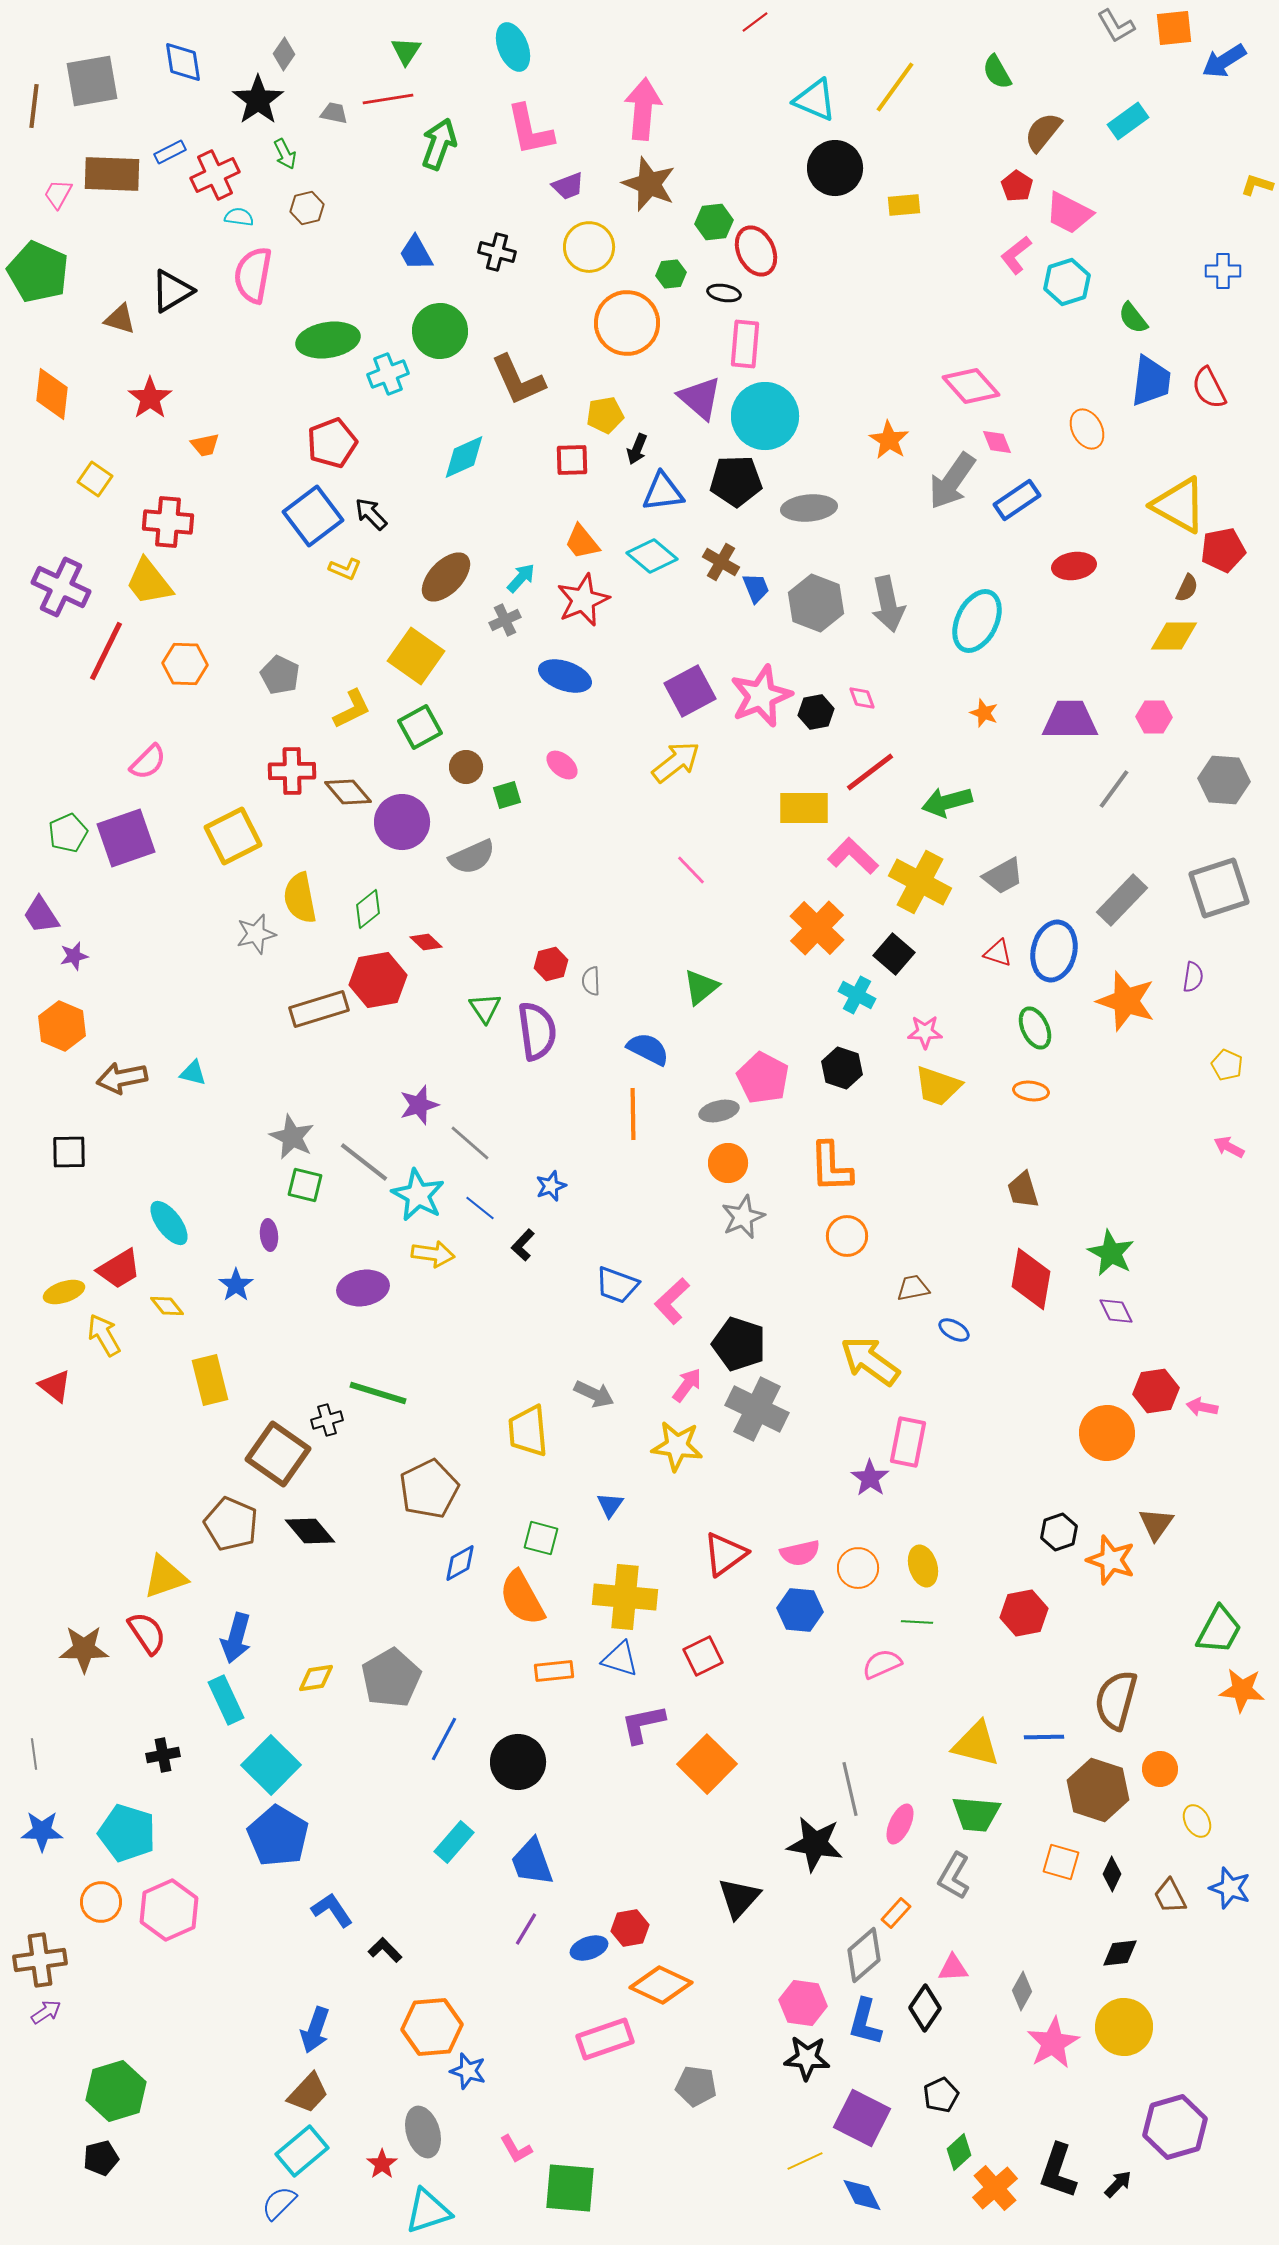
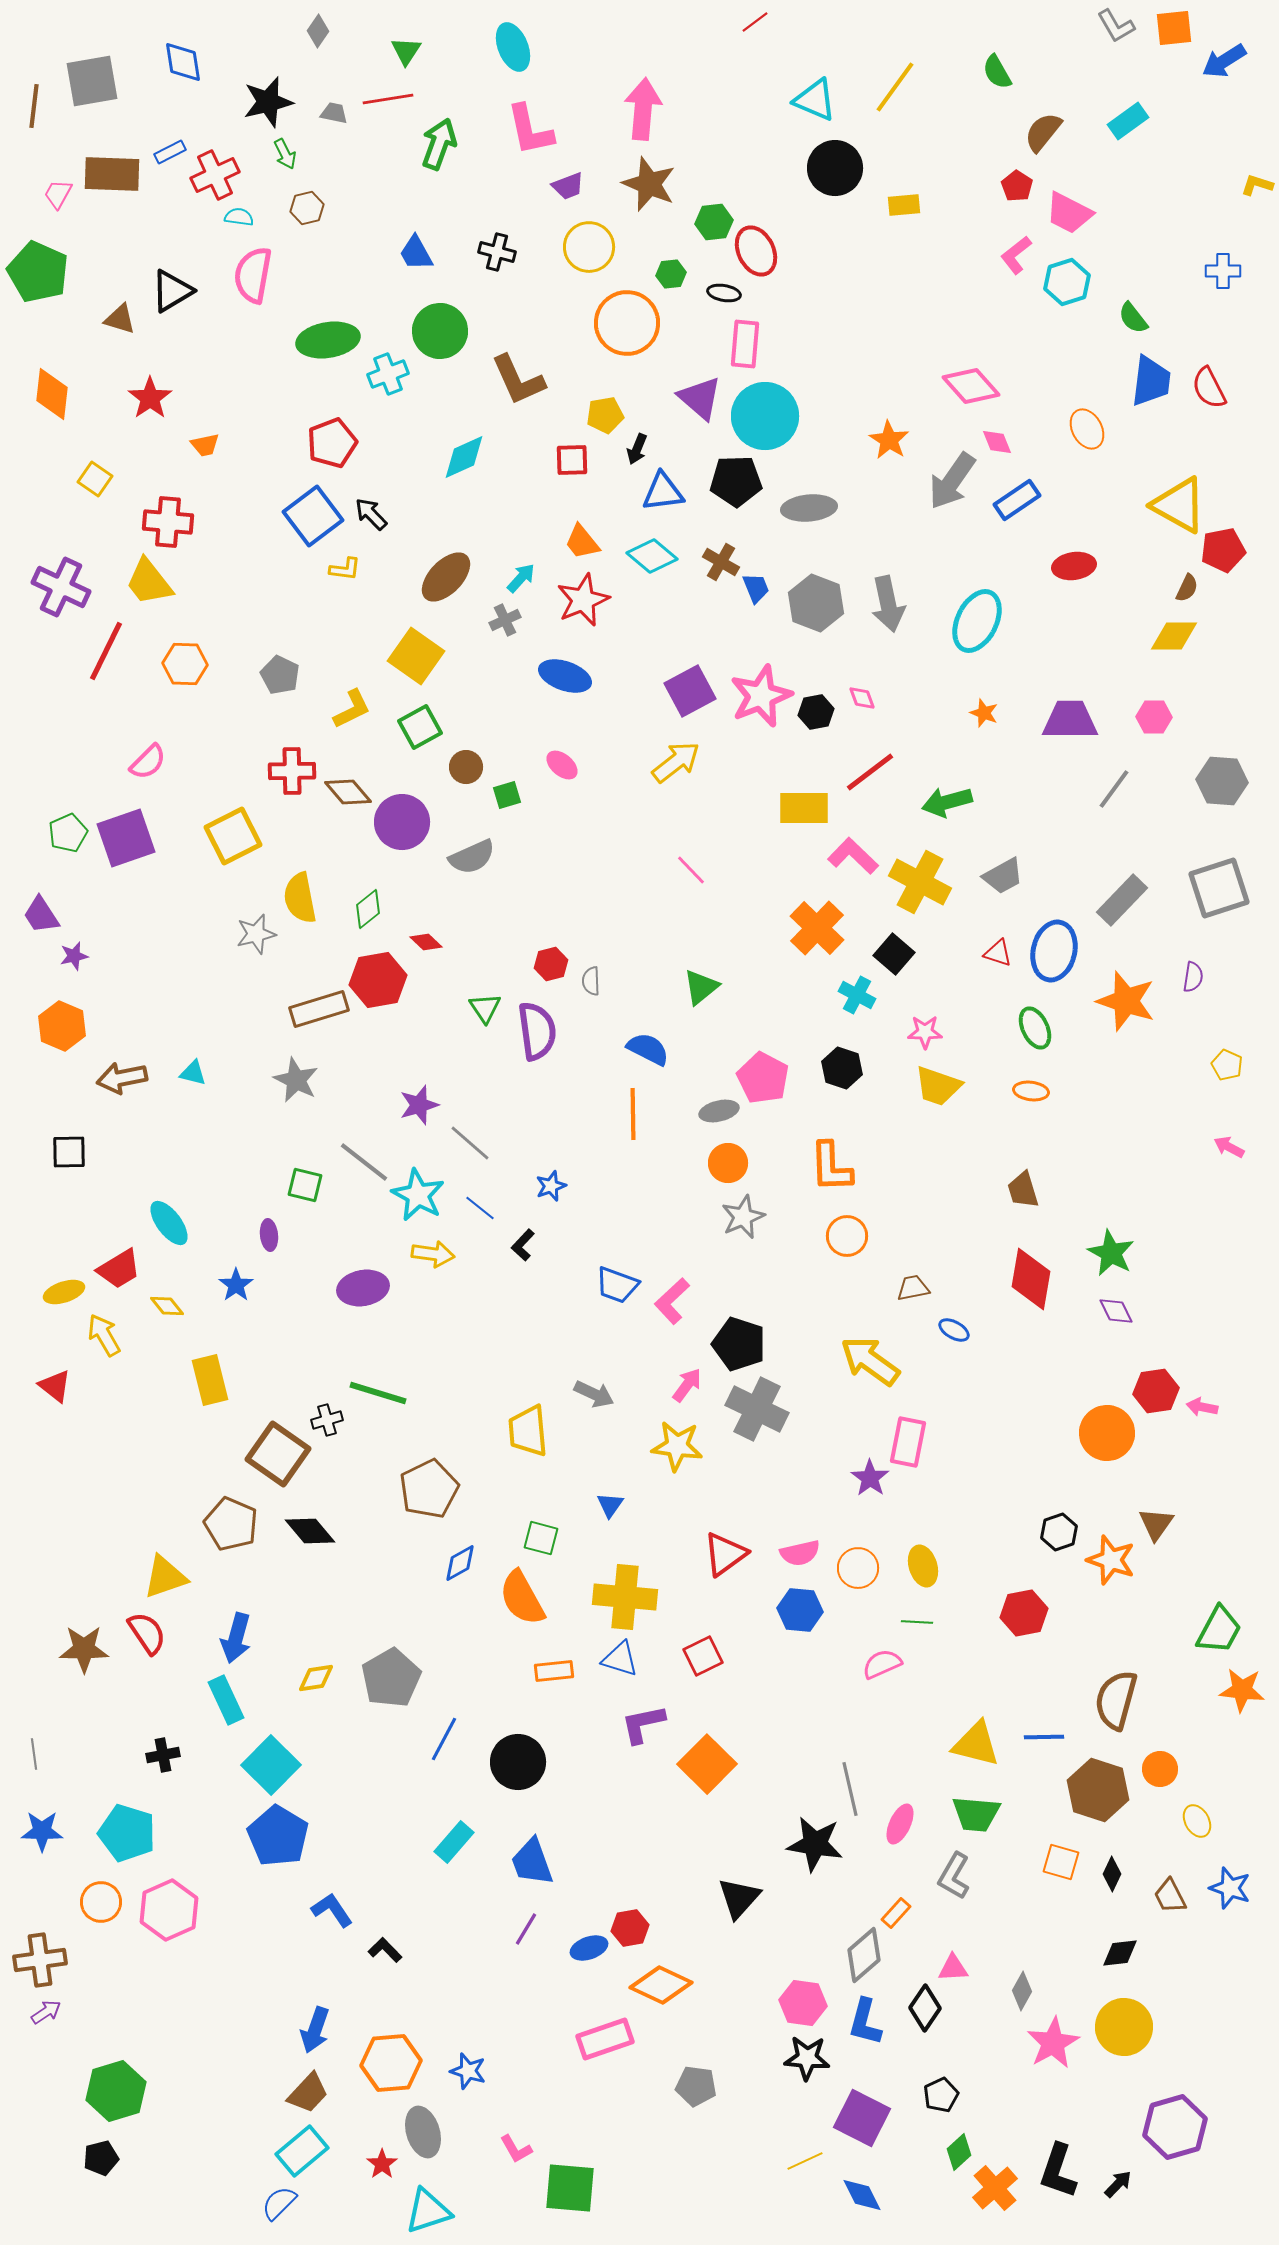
gray diamond at (284, 54): moved 34 px right, 23 px up
black star at (258, 100): moved 10 px right, 2 px down; rotated 21 degrees clockwise
yellow L-shape at (345, 569): rotated 16 degrees counterclockwise
gray hexagon at (1224, 780): moved 2 px left, 1 px down
gray star at (292, 1137): moved 4 px right, 57 px up
orange hexagon at (432, 2027): moved 41 px left, 36 px down
